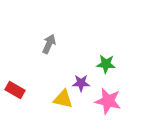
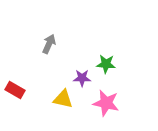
purple star: moved 1 px right, 5 px up
pink star: moved 2 px left, 2 px down
